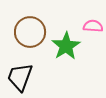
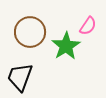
pink semicircle: moved 5 px left; rotated 120 degrees clockwise
